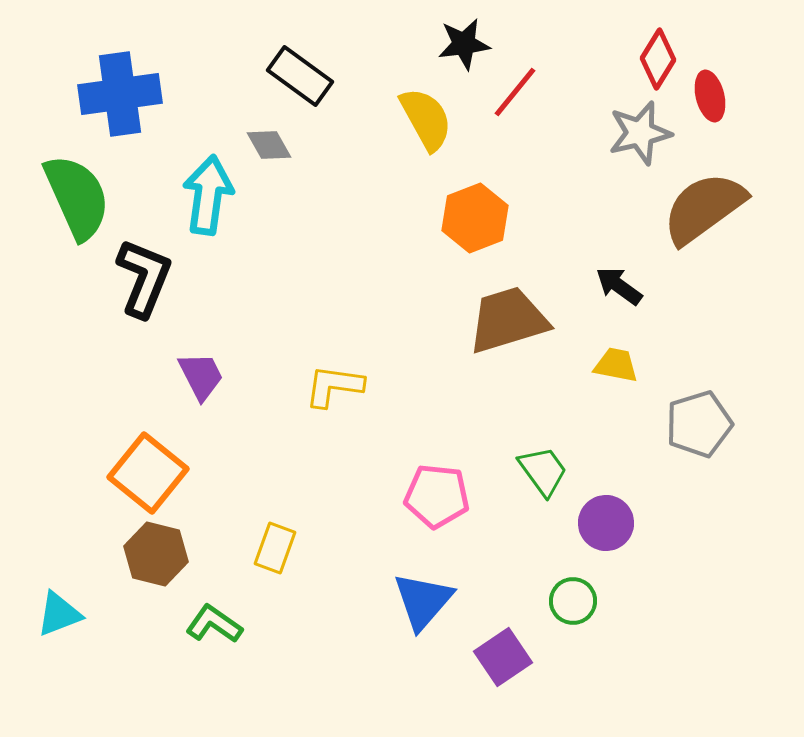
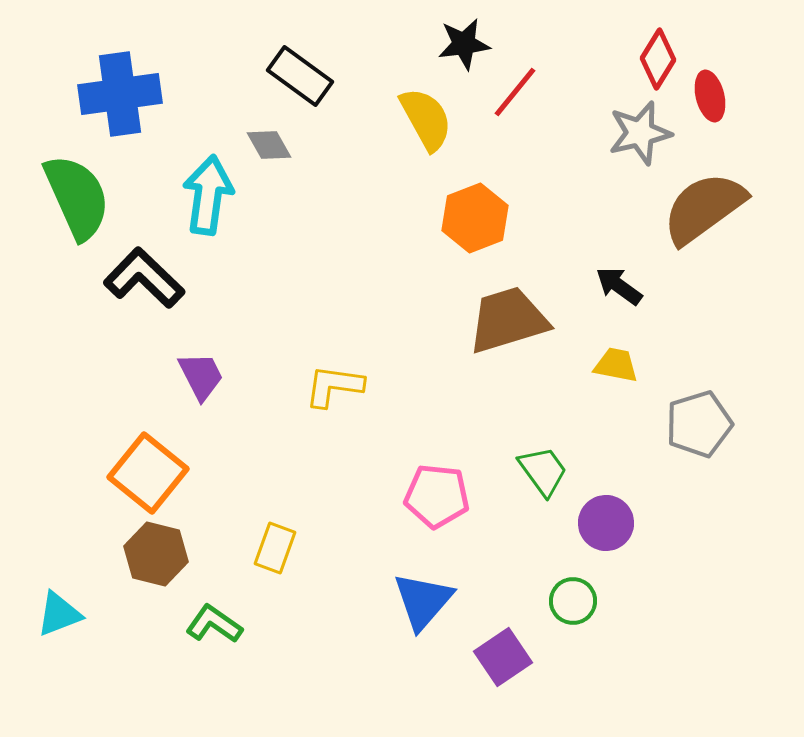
black L-shape: rotated 68 degrees counterclockwise
